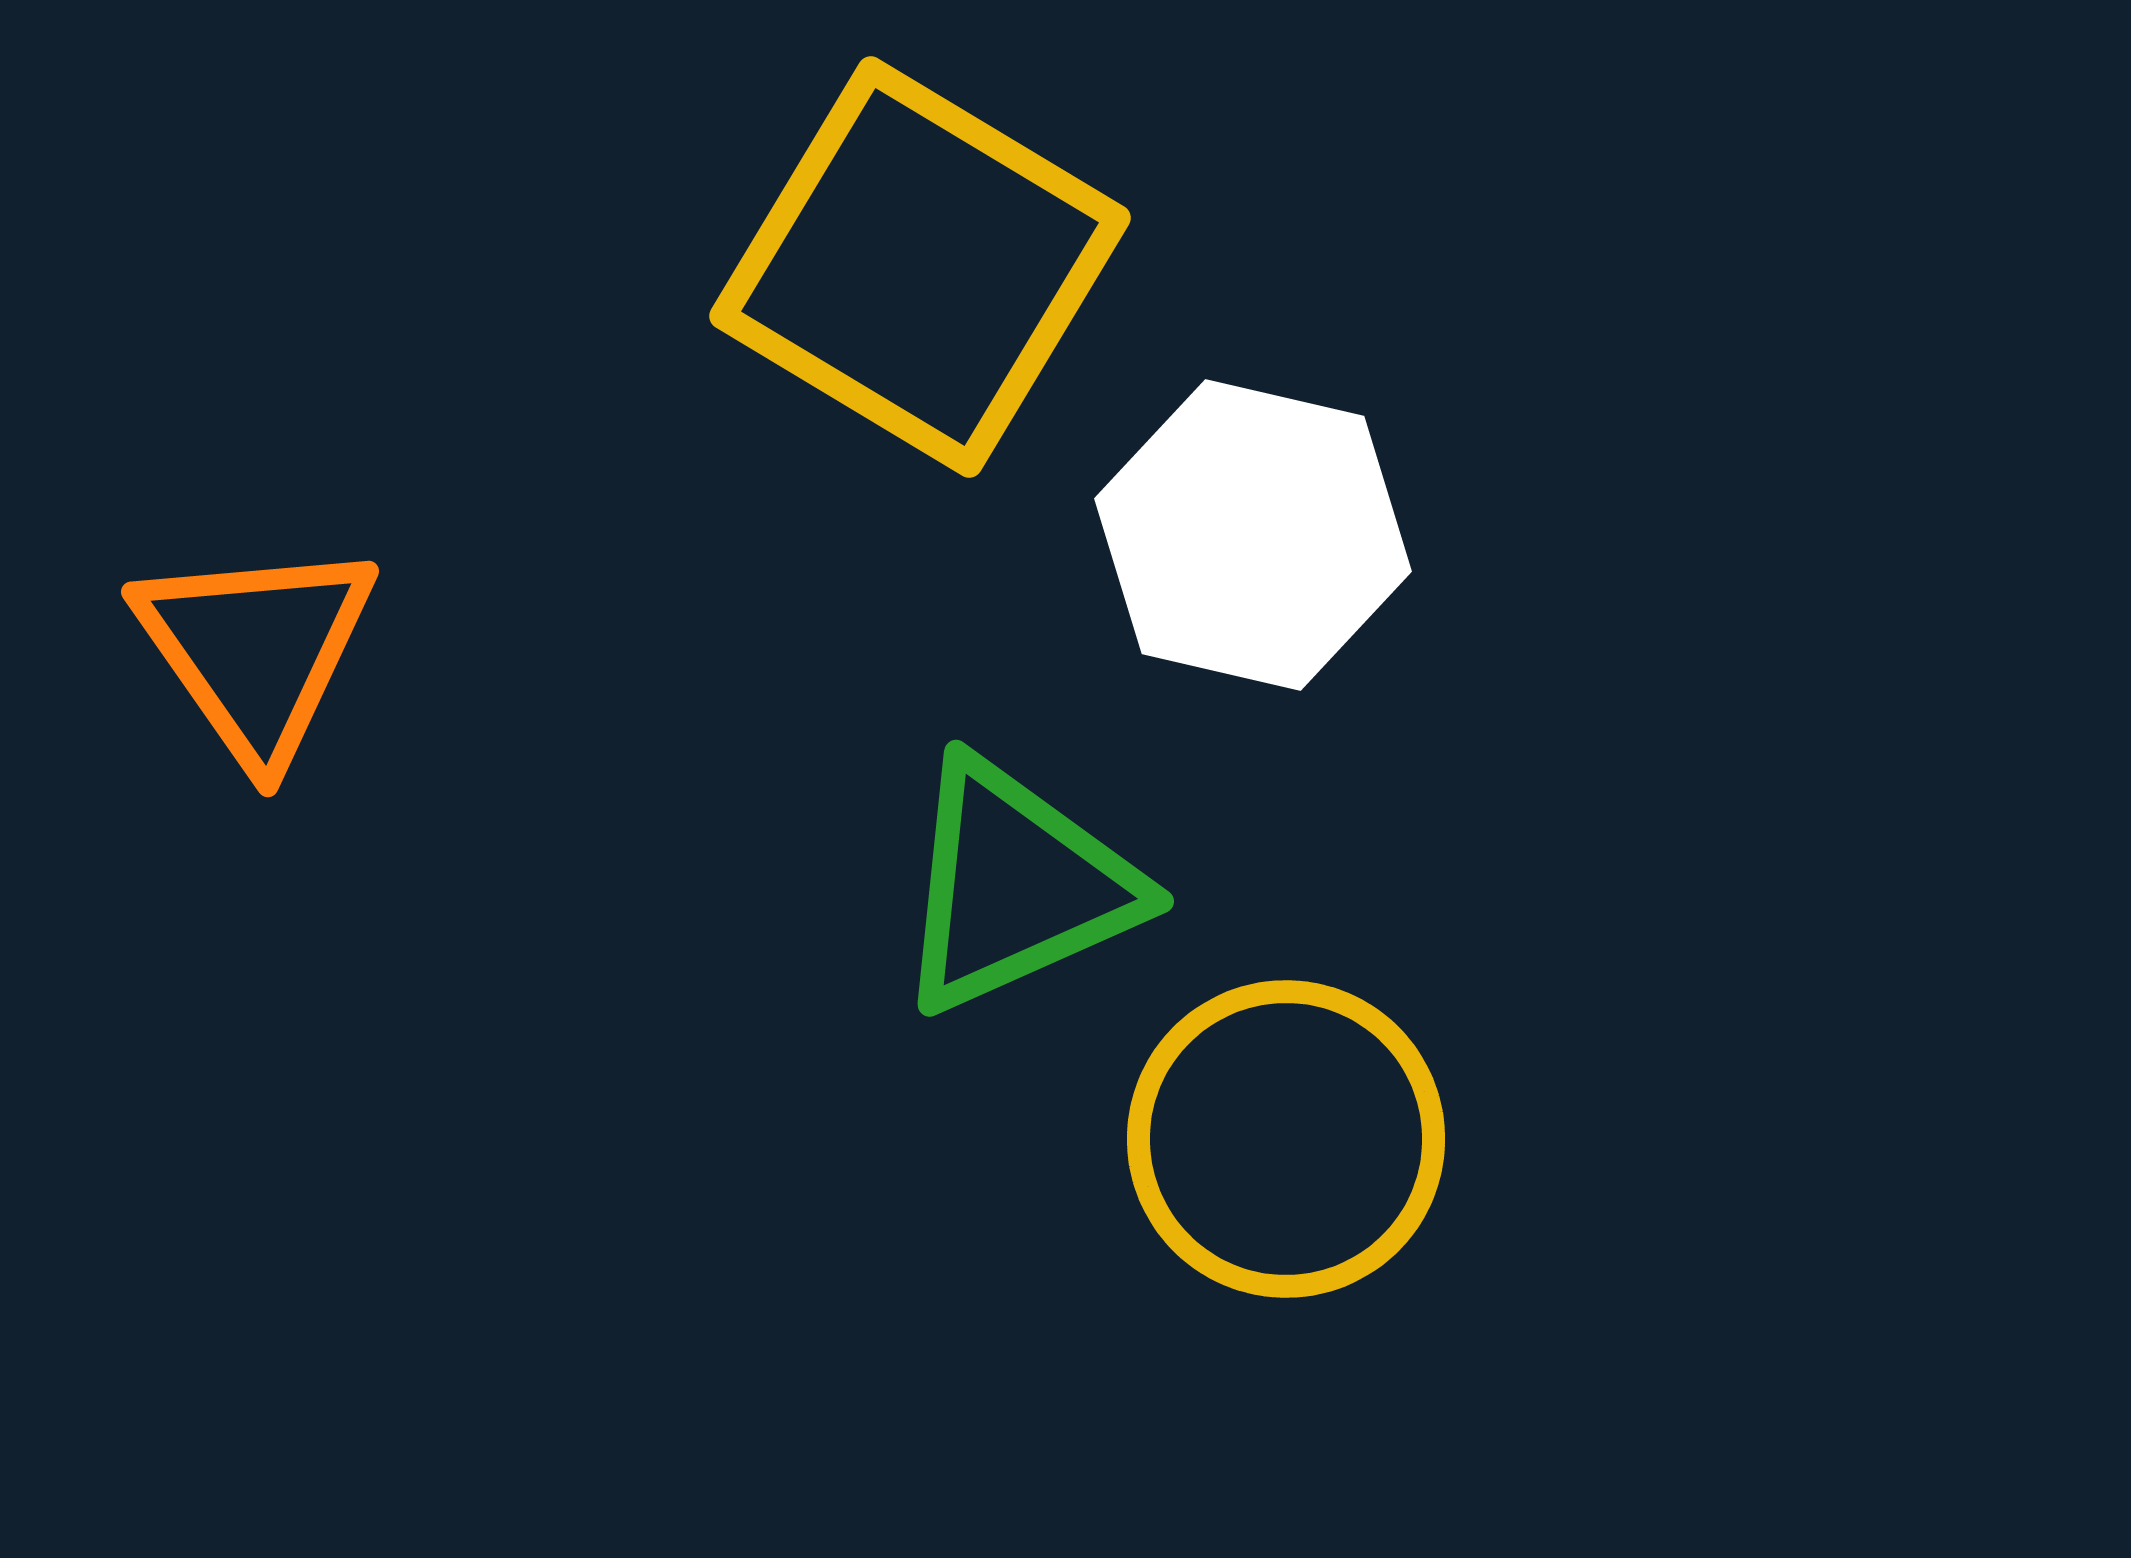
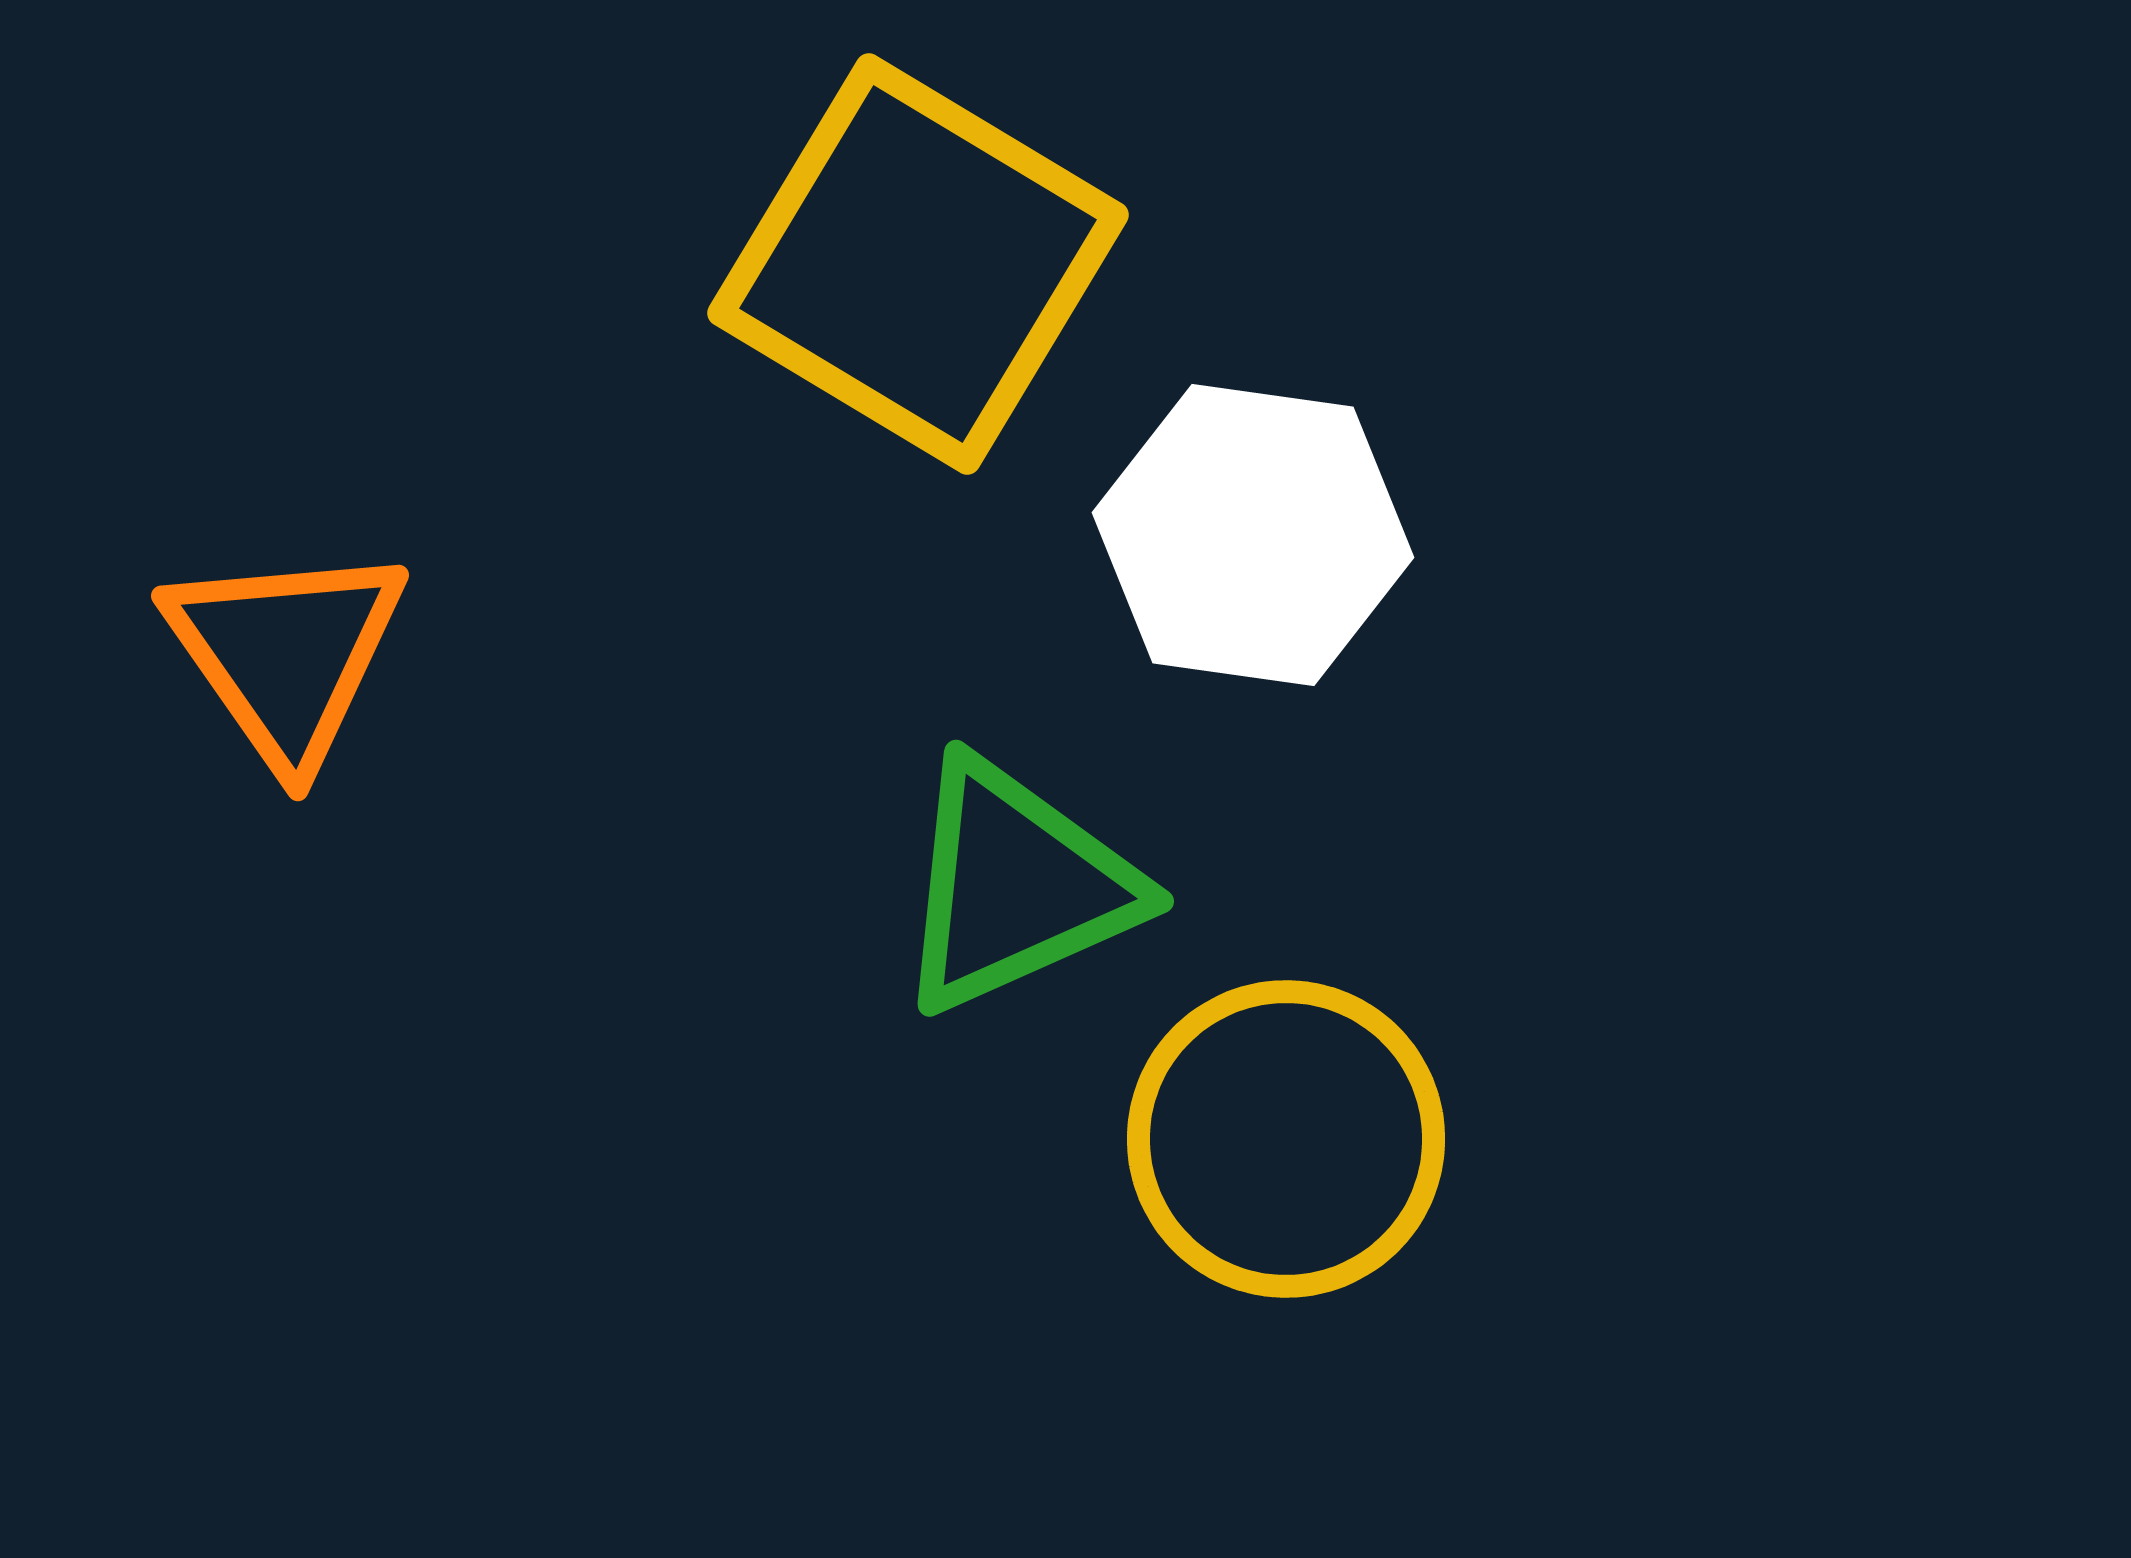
yellow square: moved 2 px left, 3 px up
white hexagon: rotated 5 degrees counterclockwise
orange triangle: moved 30 px right, 4 px down
